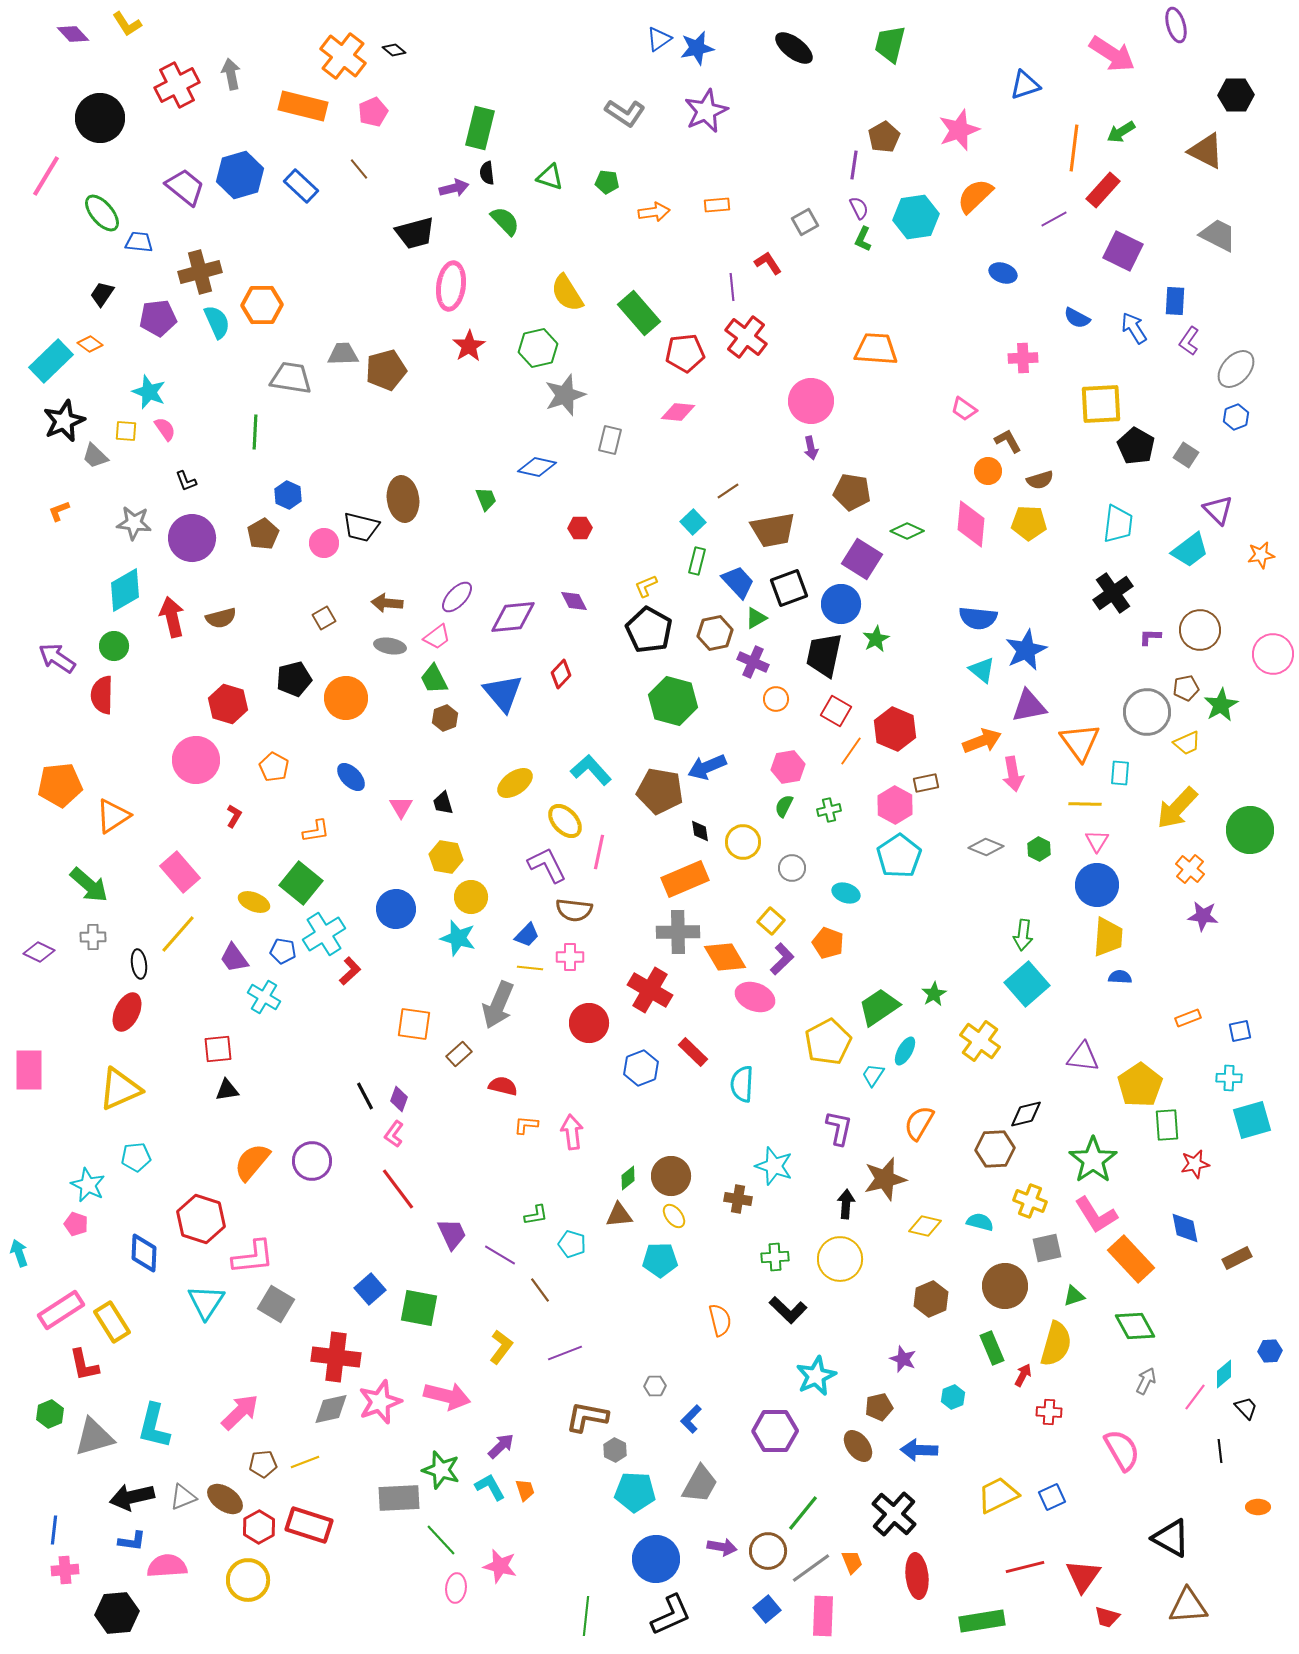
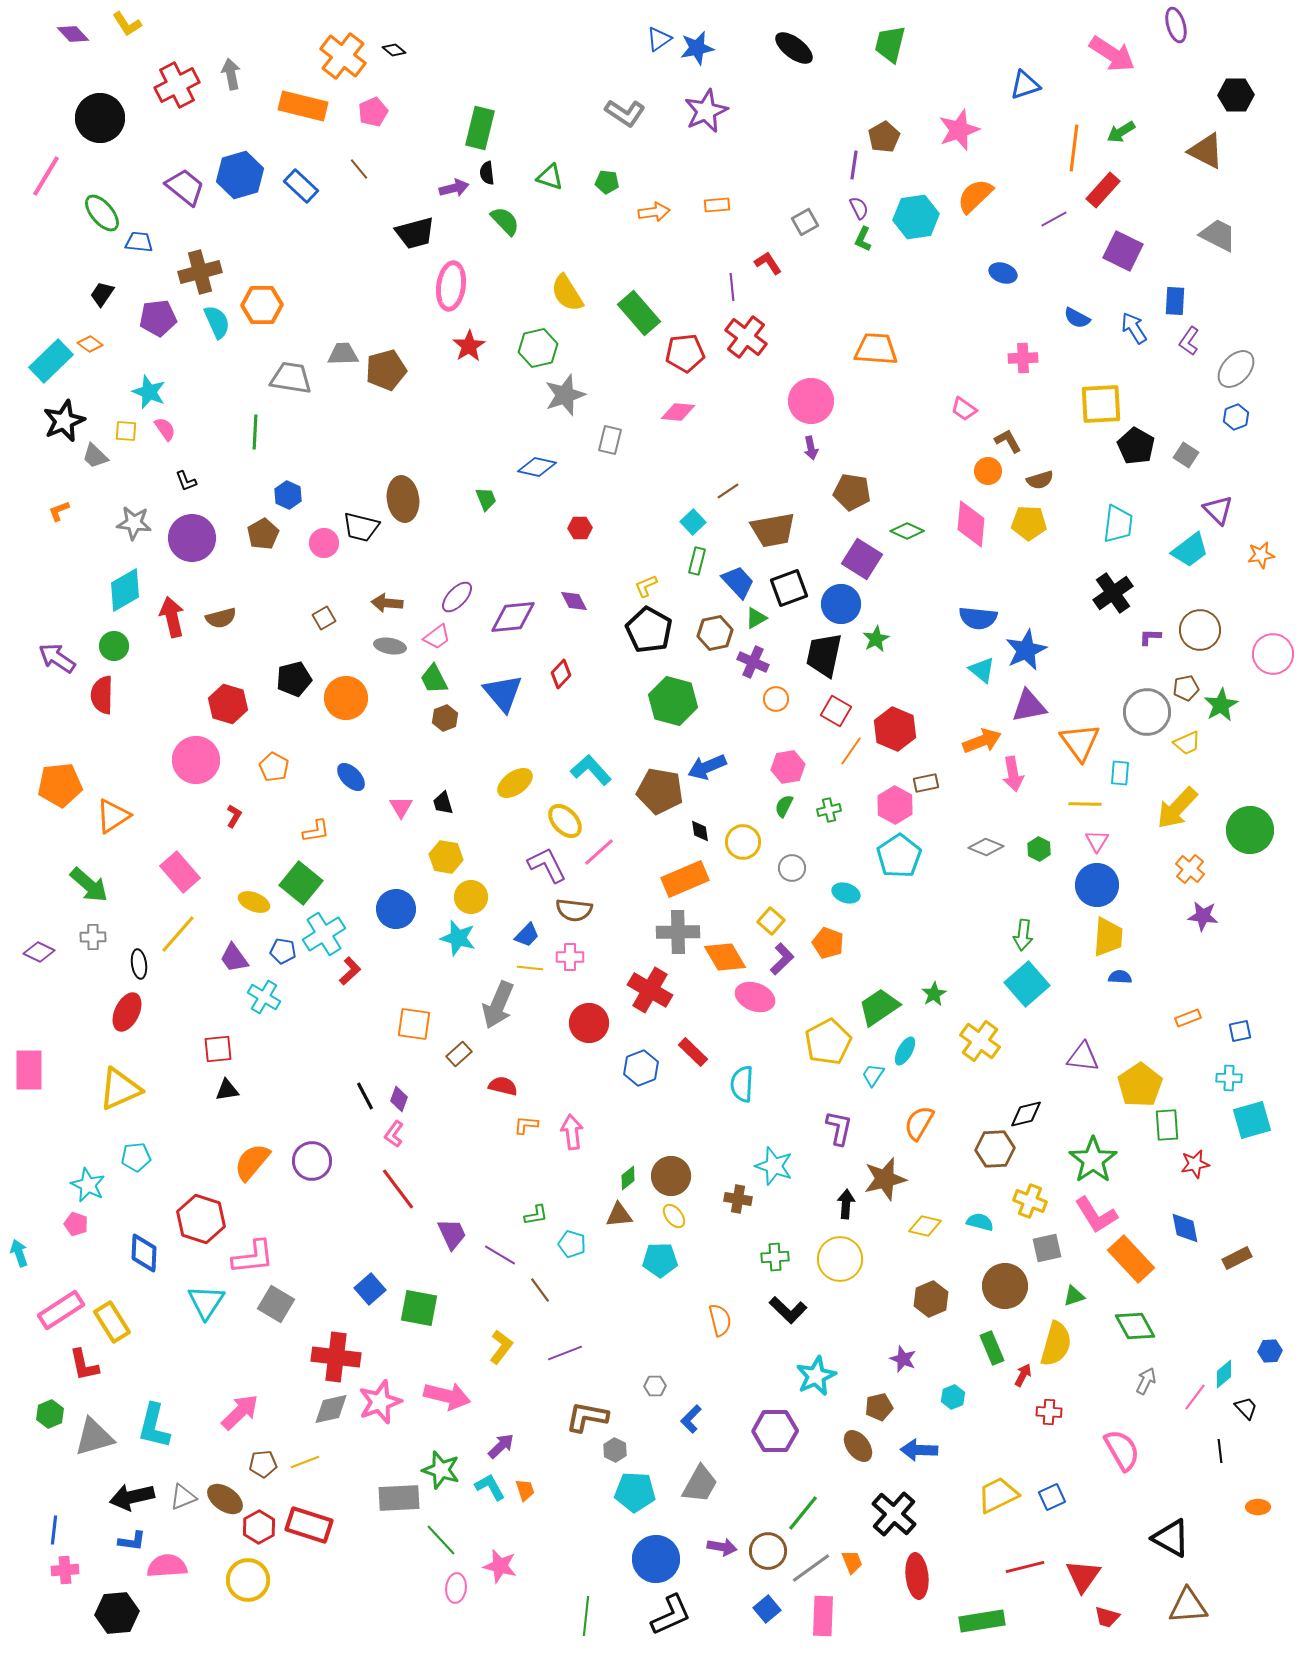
pink line at (599, 852): rotated 36 degrees clockwise
